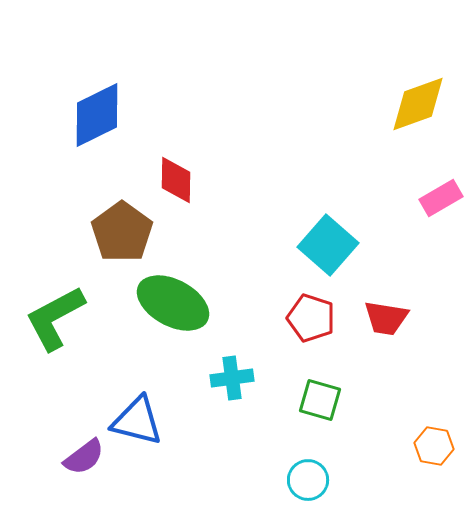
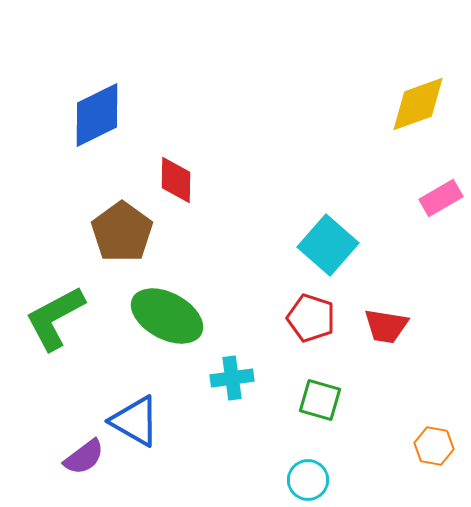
green ellipse: moved 6 px left, 13 px down
red trapezoid: moved 8 px down
blue triangle: moved 2 px left; rotated 16 degrees clockwise
